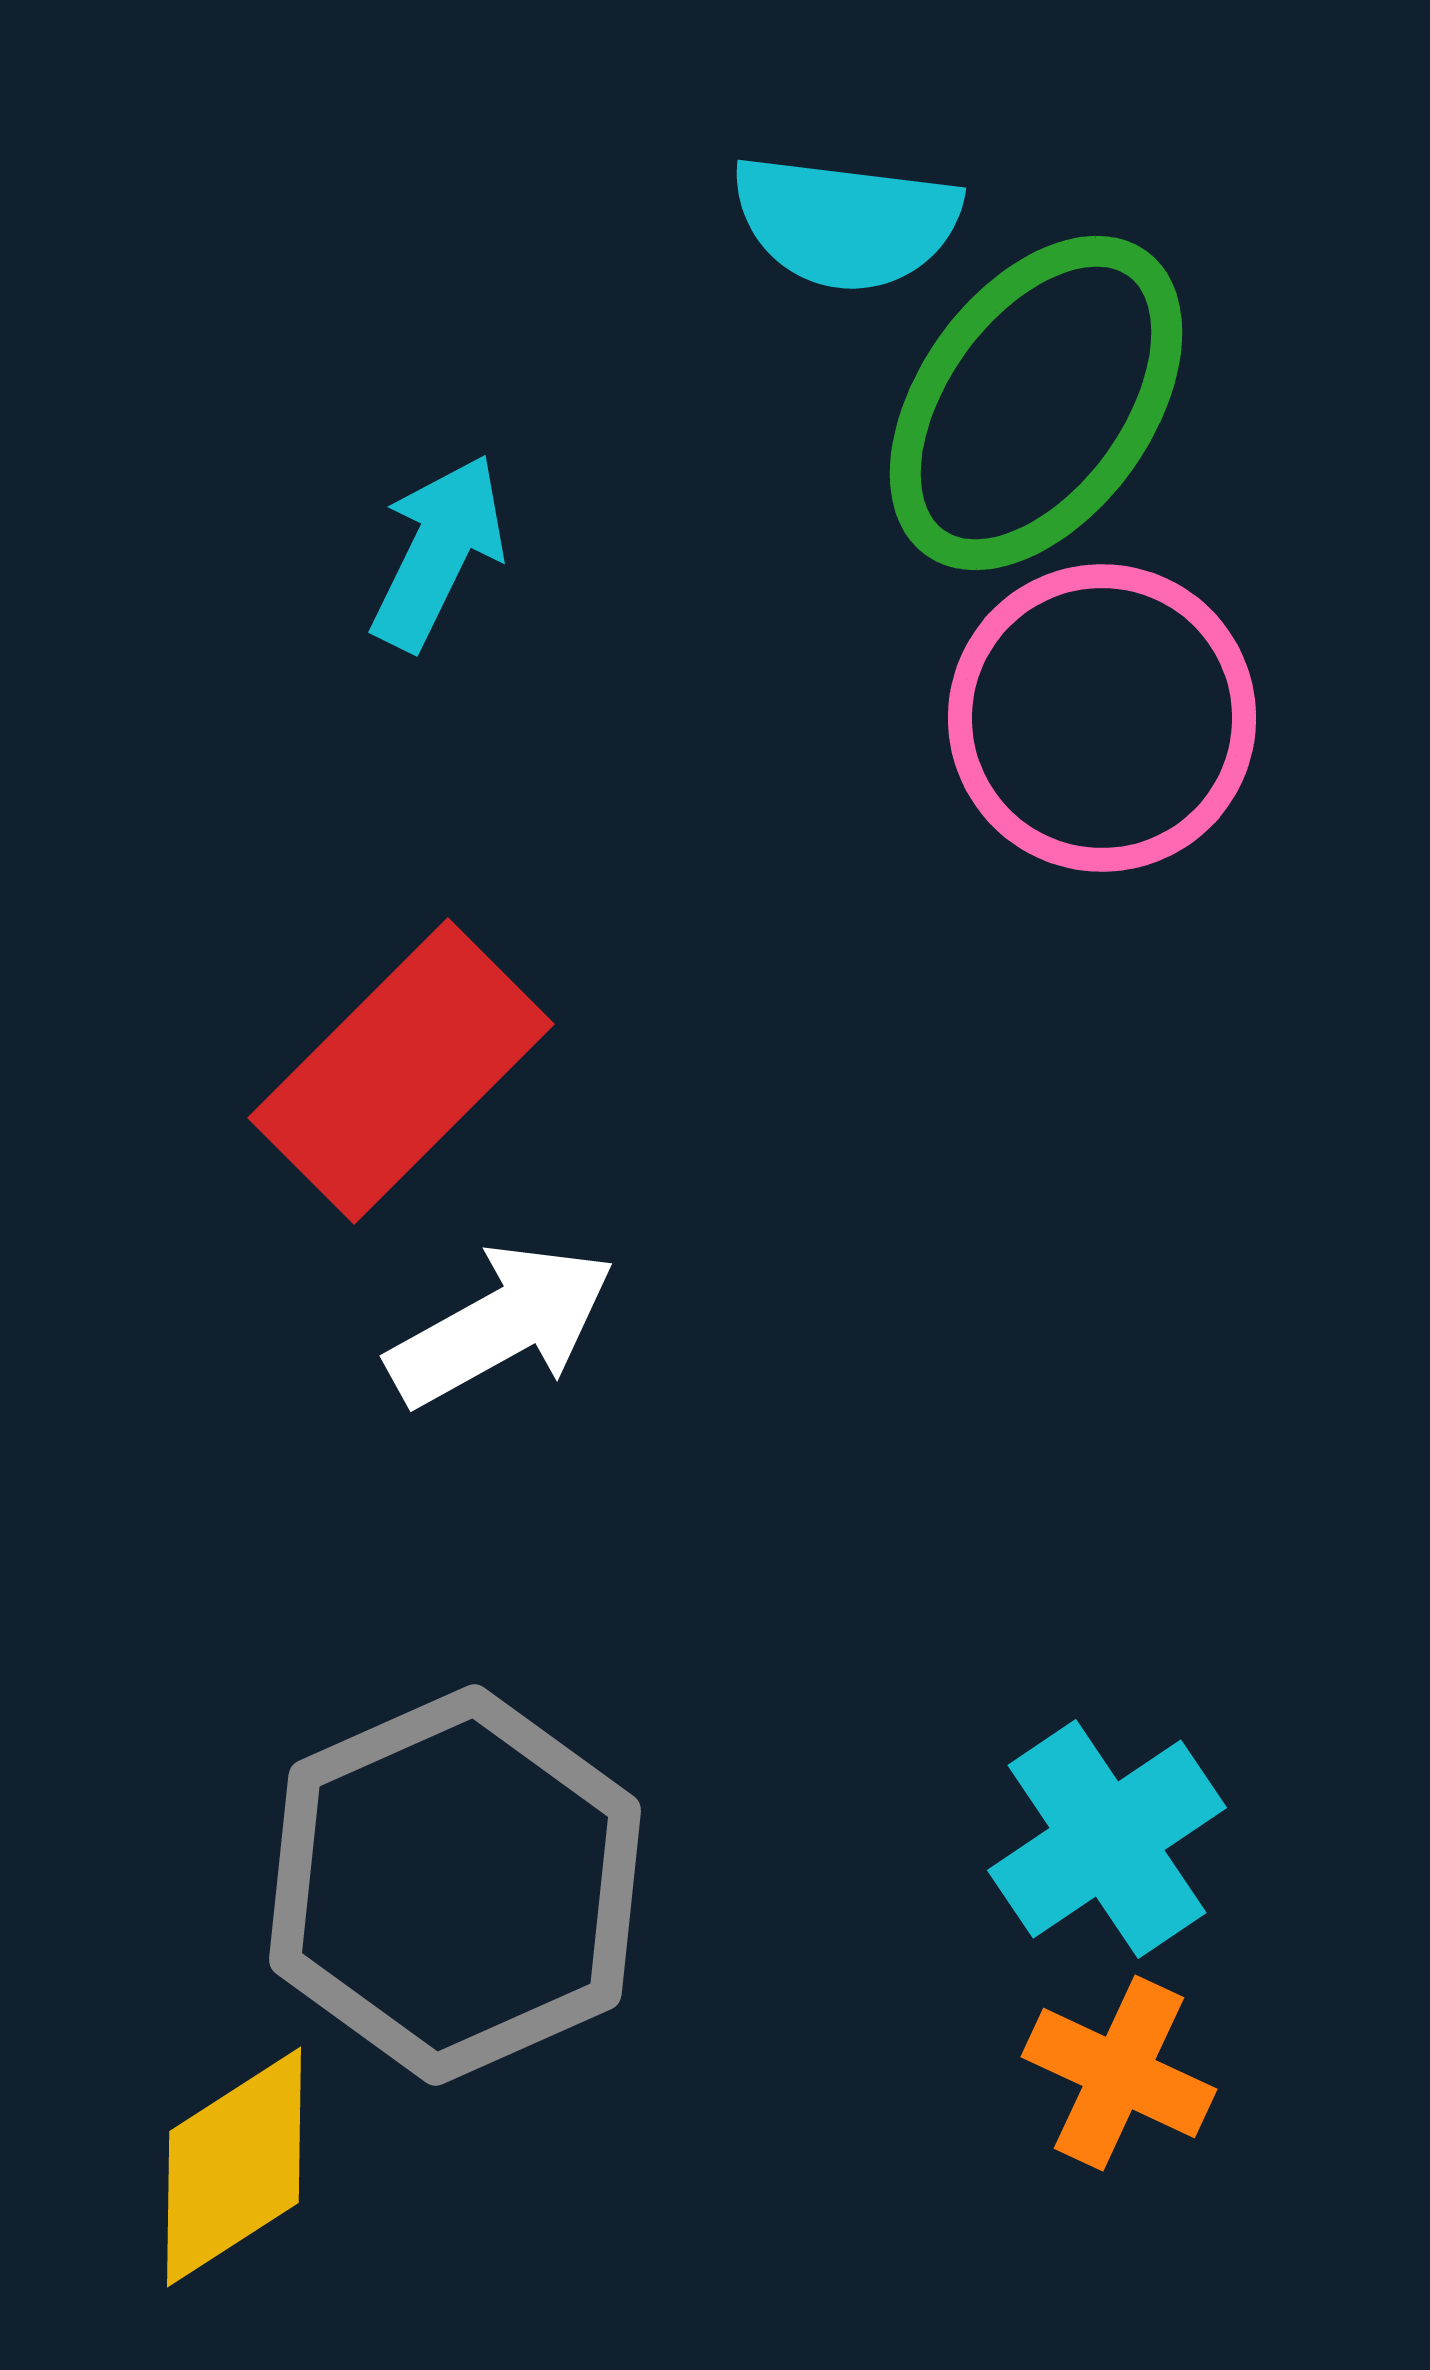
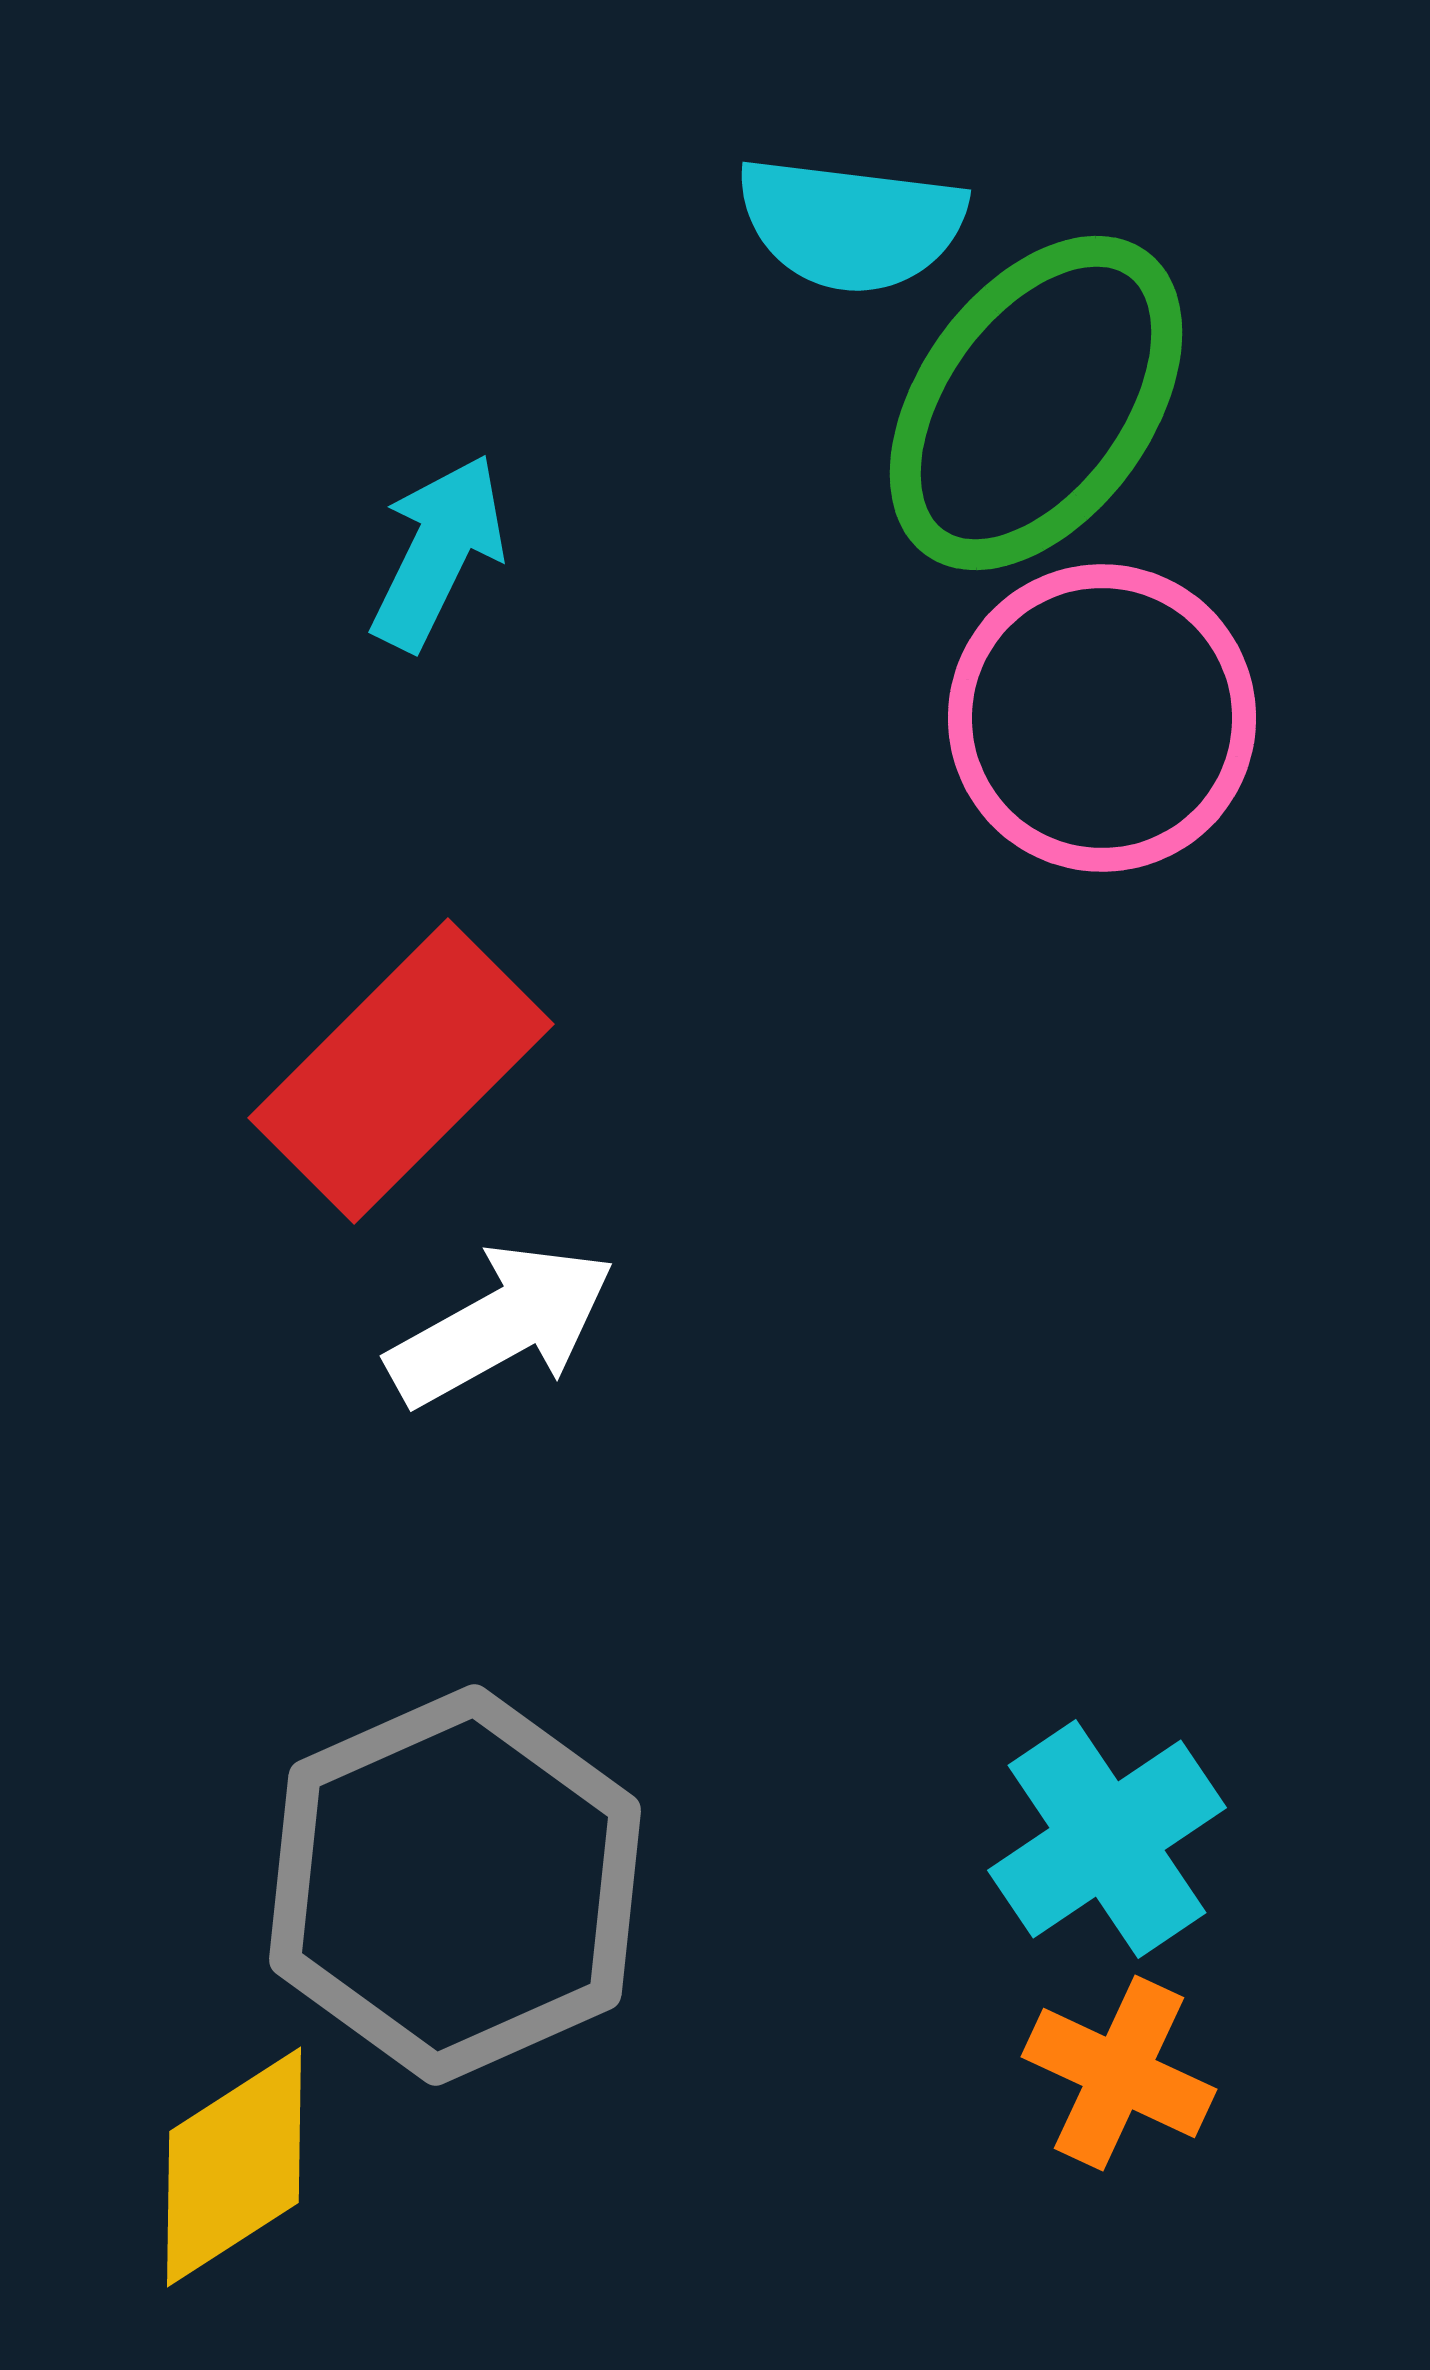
cyan semicircle: moved 5 px right, 2 px down
